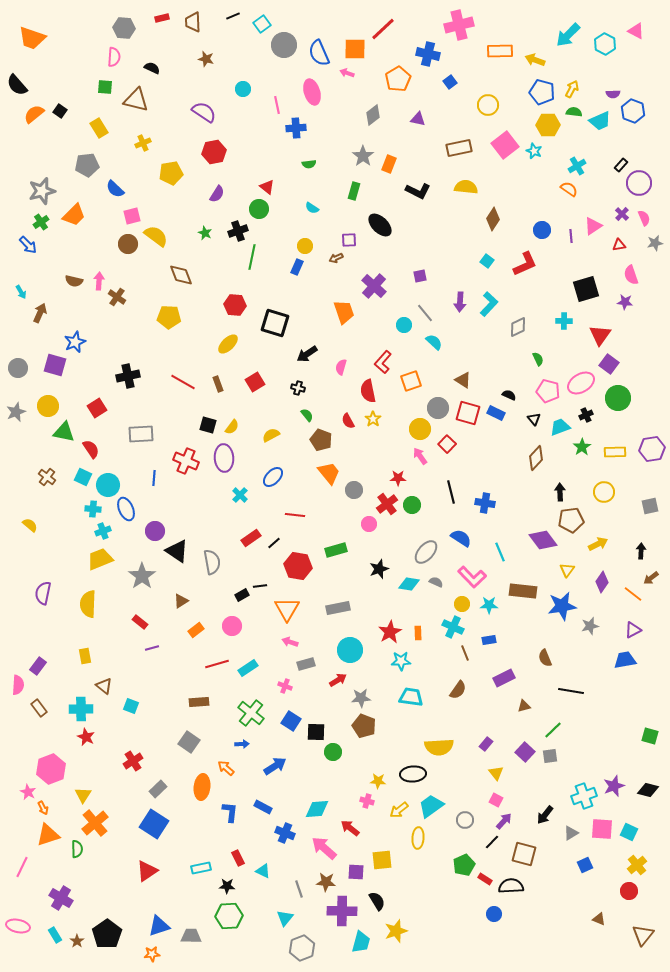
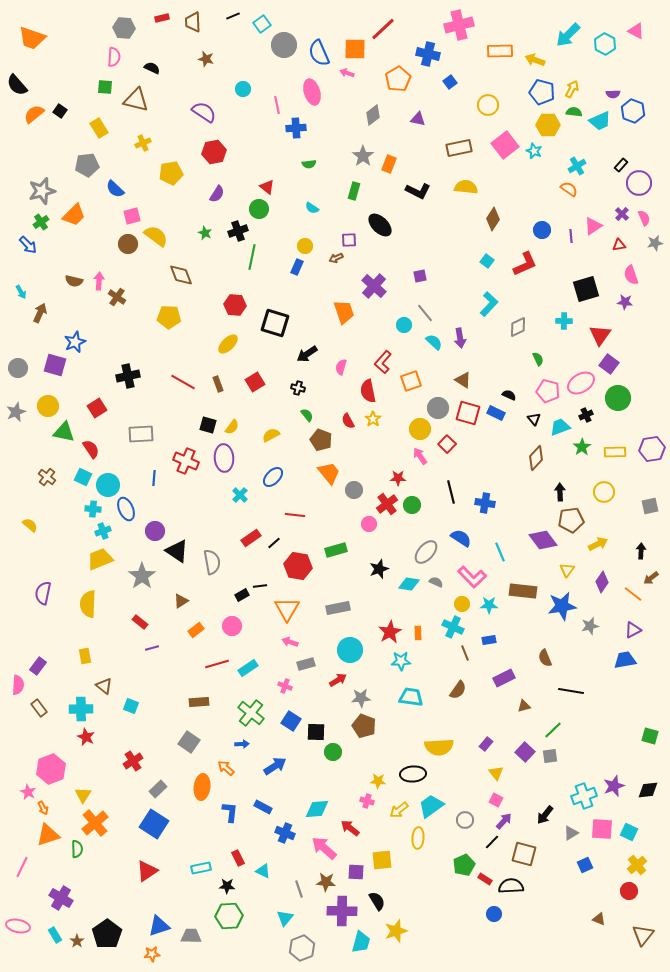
purple arrow at (460, 302): moved 36 px down; rotated 12 degrees counterclockwise
black diamond at (648, 790): rotated 20 degrees counterclockwise
